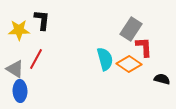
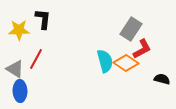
black L-shape: moved 1 px right, 1 px up
red L-shape: moved 2 px left, 2 px down; rotated 65 degrees clockwise
cyan semicircle: moved 2 px down
orange diamond: moved 3 px left, 1 px up
